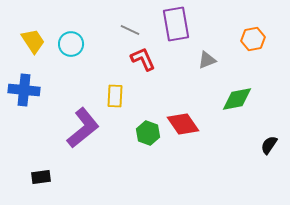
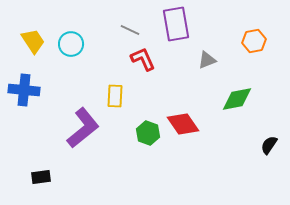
orange hexagon: moved 1 px right, 2 px down
